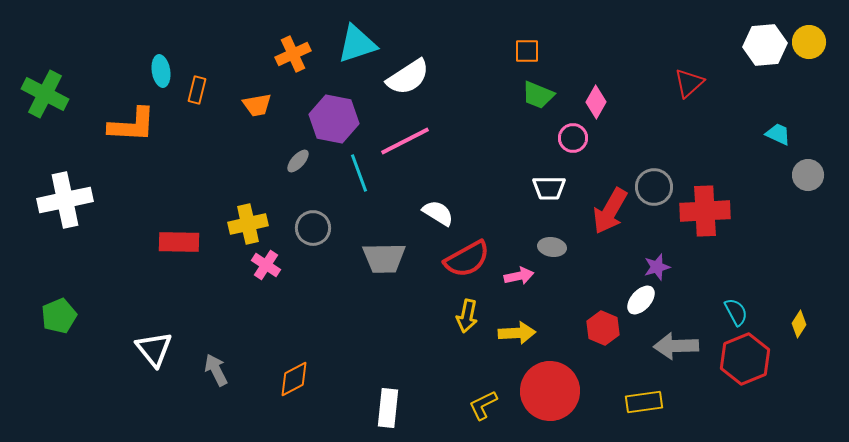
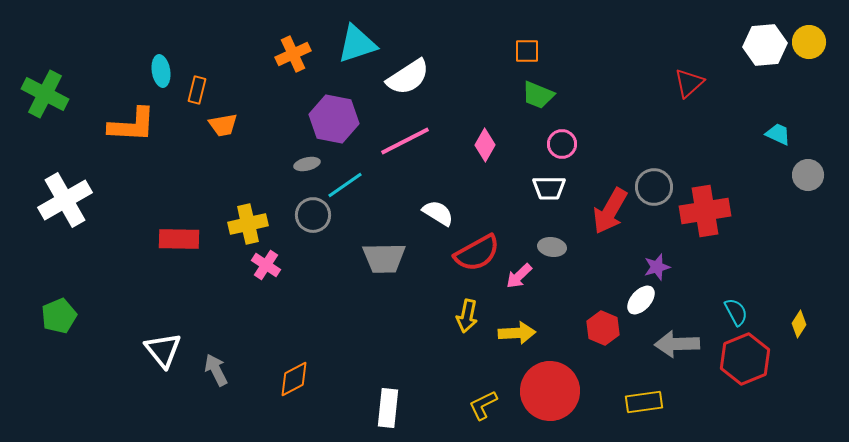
pink diamond at (596, 102): moved 111 px left, 43 px down
orange trapezoid at (257, 105): moved 34 px left, 20 px down
pink circle at (573, 138): moved 11 px left, 6 px down
gray ellipse at (298, 161): moved 9 px right, 3 px down; rotated 35 degrees clockwise
cyan line at (359, 173): moved 14 px left, 12 px down; rotated 75 degrees clockwise
white cross at (65, 200): rotated 18 degrees counterclockwise
red cross at (705, 211): rotated 6 degrees counterclockwise
gray circle at (313, 228): moved 13 px up
red rectangle at (179, 242): moved 3 px up
red semicircle at (467, 259): moved 10 px right, 6 px up
pink arrow at (519, 276): rotated 148 degrees clockwise
gray arrow at (676, 346): moved 1 px right, 2 px up
white triangle at (154, 349): moved 9 px right, 1 px down
